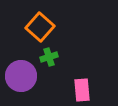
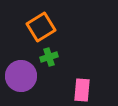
orange square: moved 1 px right; rotated 16 degrees clockwise
pink rectangle: rotated 10 degrees clockwise
